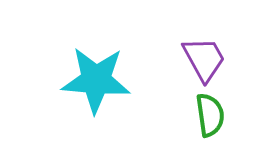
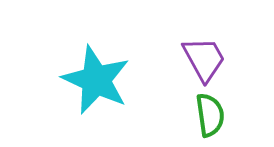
cyan star: rotated 20 degrees clockwise
